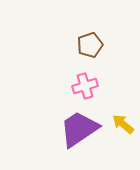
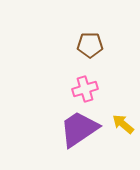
brown pentagon: rotated 20 degrees clockwise
pink cross: moved 3 px down
